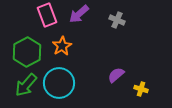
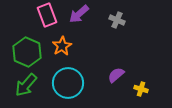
green hexagon: rotated 8 degrees counterclockwise
cyan circle: moved 9 px right
